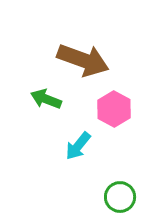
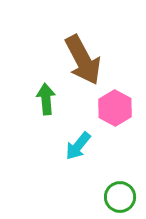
brown arrow: rotated 42 degrees clockwise
green arrow: rotated 64 degrees clockwise
pink hexagon: moved 1 px right, 1 px up
